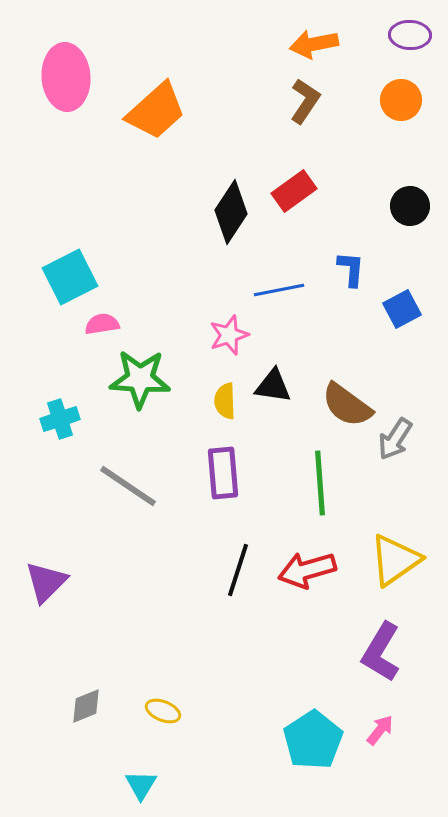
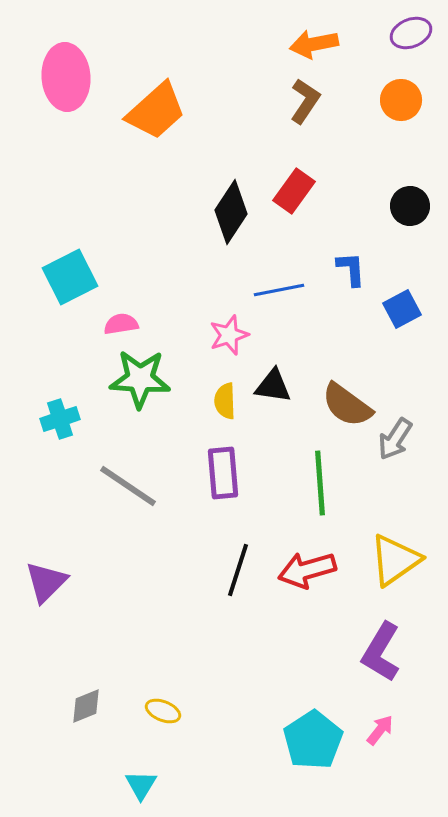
purple ellipse: moved 1 px right, 2 px up; rotated 24 degrees counterclockwise
red rectangle: rotated 18 degrees counterclockwise
blue L-shape: rotated 9 degrees counterclockwise
pink semicircle: moved 19 px right
